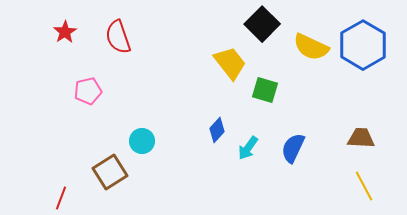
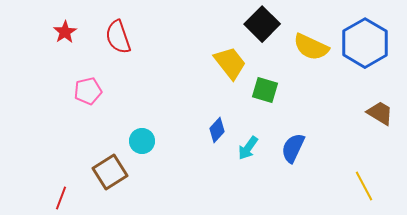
blue hexagon: moved 2 px right, 2 px up
brown trapezoid: moved 19 px right, 25 px up; rotated 28 degrees clockwise
